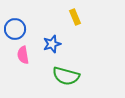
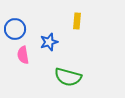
yellow rectangle: moved 2 px right, 4 px down; rotated 28 degrees clockwise
blue star: moved 3 px left, 2 px up
green semicircle: moved 2 px right, 1 px down
